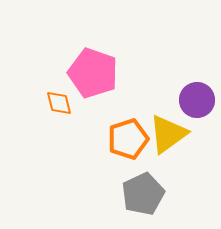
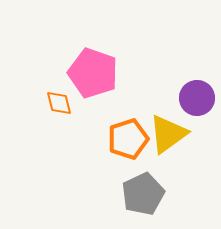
purple circle: moved 2 px up
